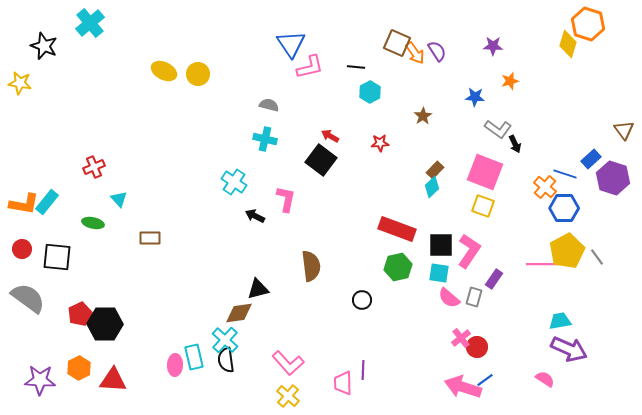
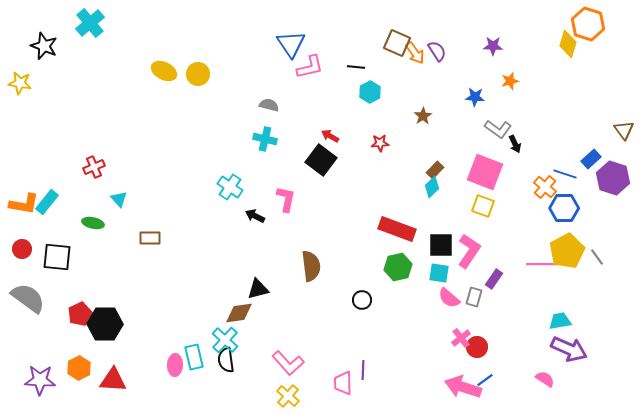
cyan cross at (234, 182): moved 4 px left, 5 px down
